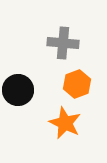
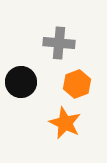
gray cross: moved 4 px left
black circle: moved 3 px right, 8 px up
